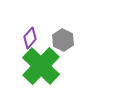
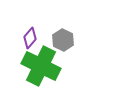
green cross: rotated 18 degrees counterclockwise
